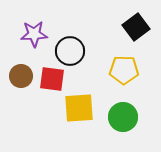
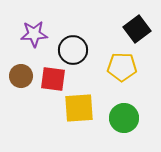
black square: moved 1 px right, 2 px down
black circle: moved 3 px right, 1 px up
yellow pentagon: moved 2 px left, 3 px up
red square: moved 1 px right
green circle: moved 1 px right, 1 px down
